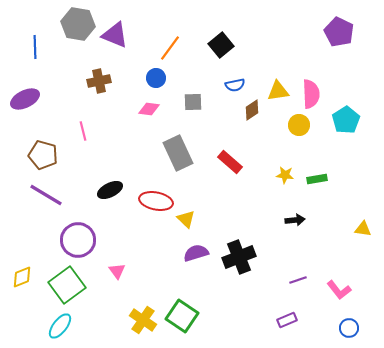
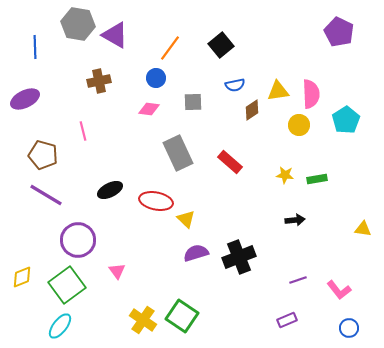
purple triangle at (115, 35): rotated 8 degrees clockwise
